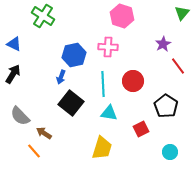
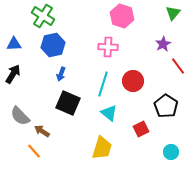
green triangle: moved 9 px left
blue triangle: rotated 28 degrees counterclockwise
blue hexagon: moved 21 px left, 10 px up
blue arrow: moved 3 px up
cyan line: rotated 20 degrees clockwise
black square: moved 3 px left; rotated 15 degrees counterclockwise
cyan triangle: rotated 30 degrees clockwise
brown arrow: moved 2 px left, 2 px up
cyan circle: moved 1 px right
